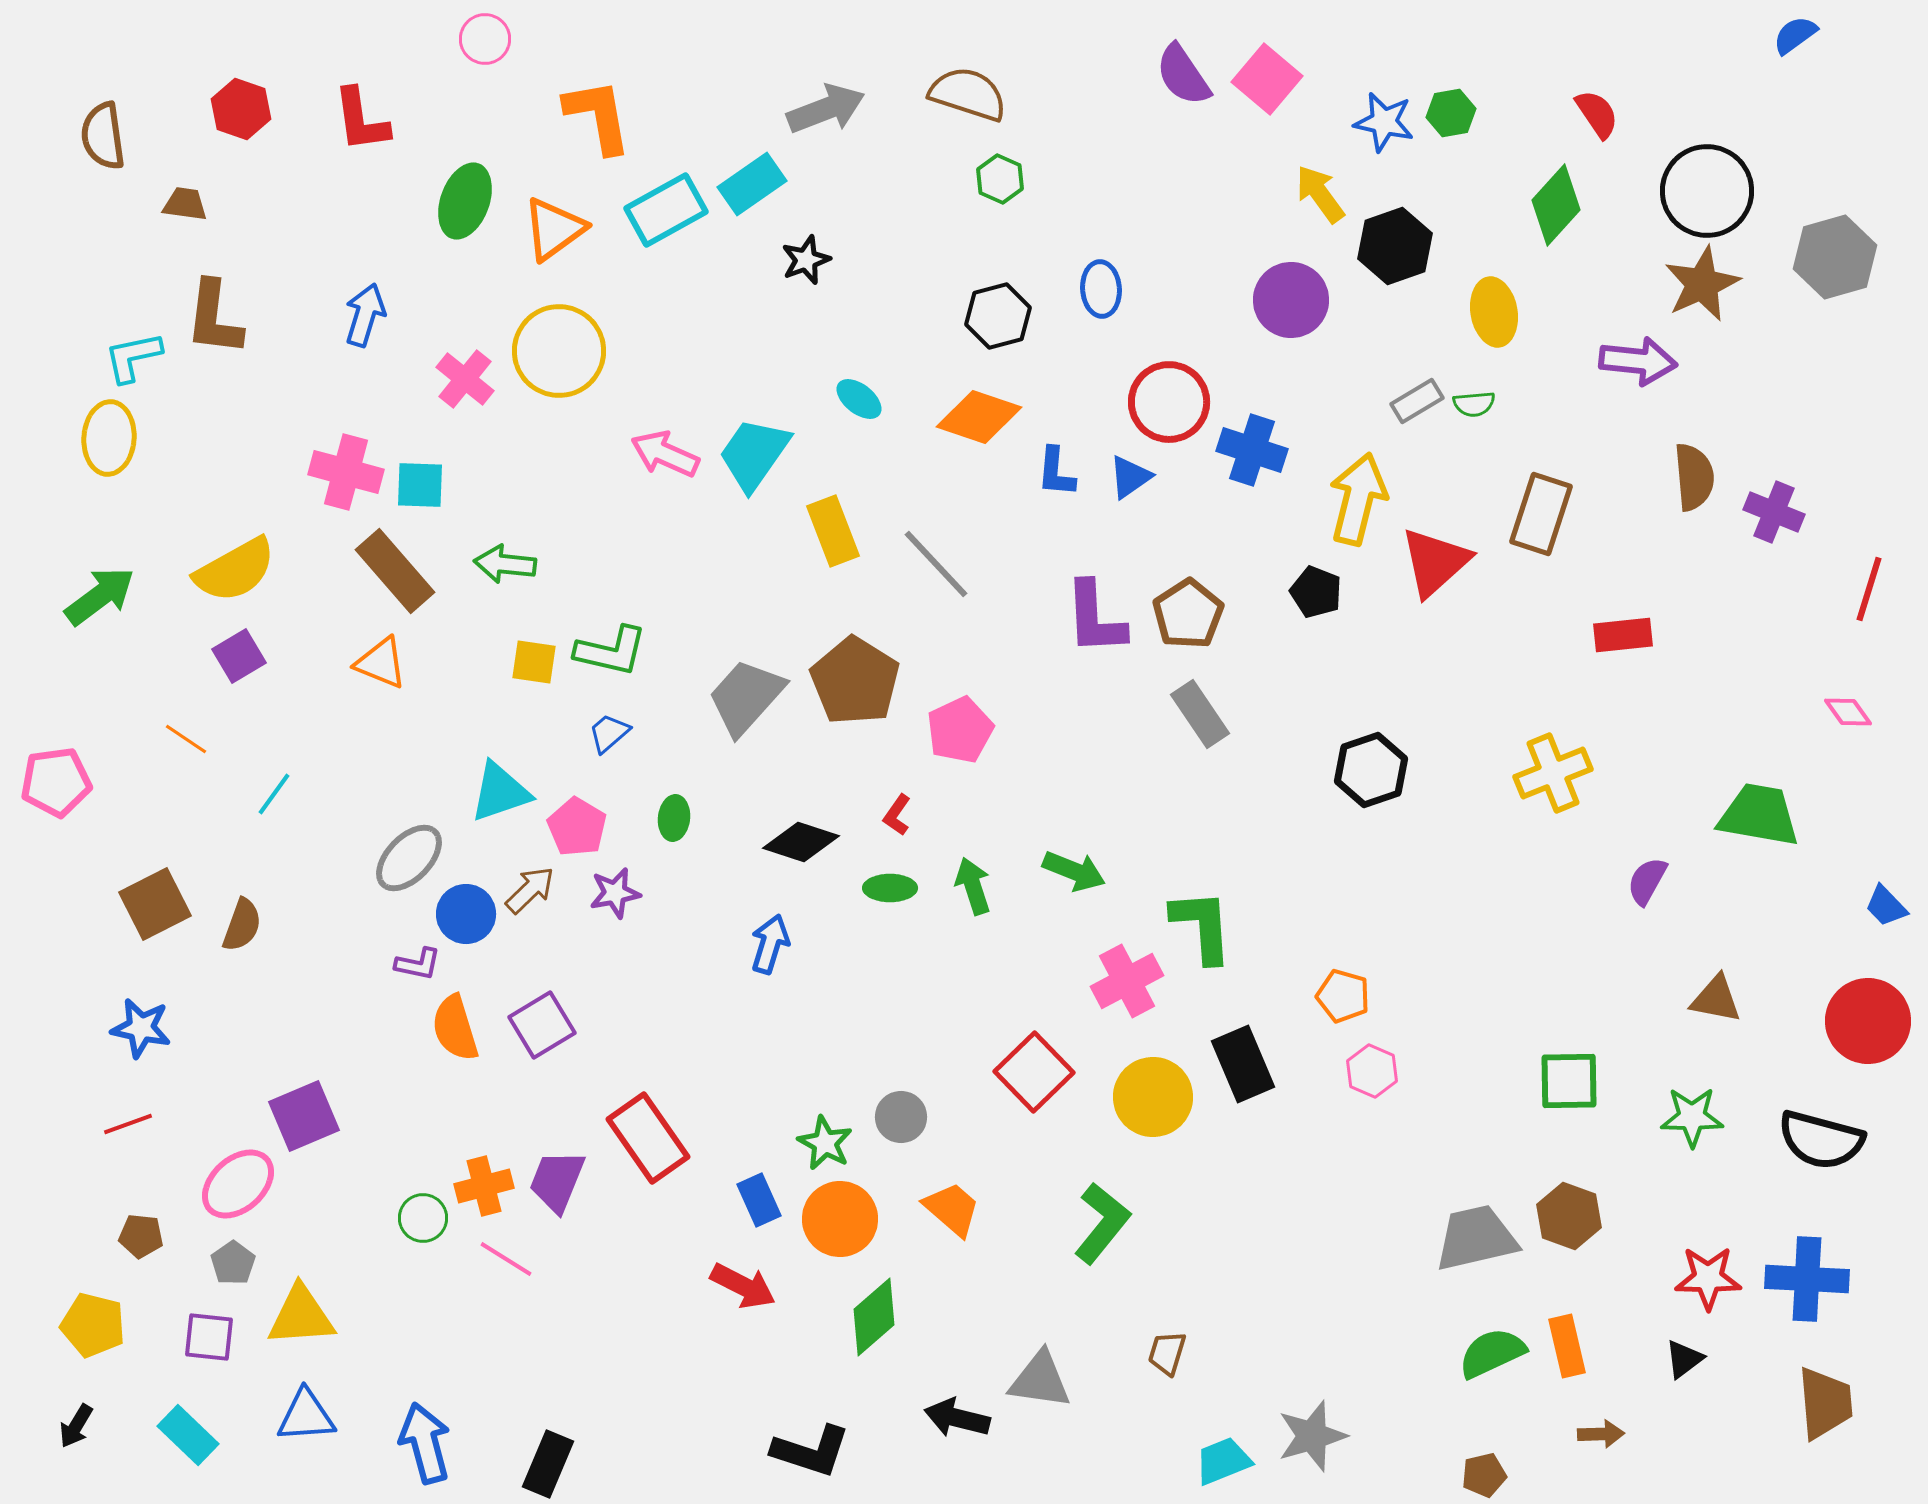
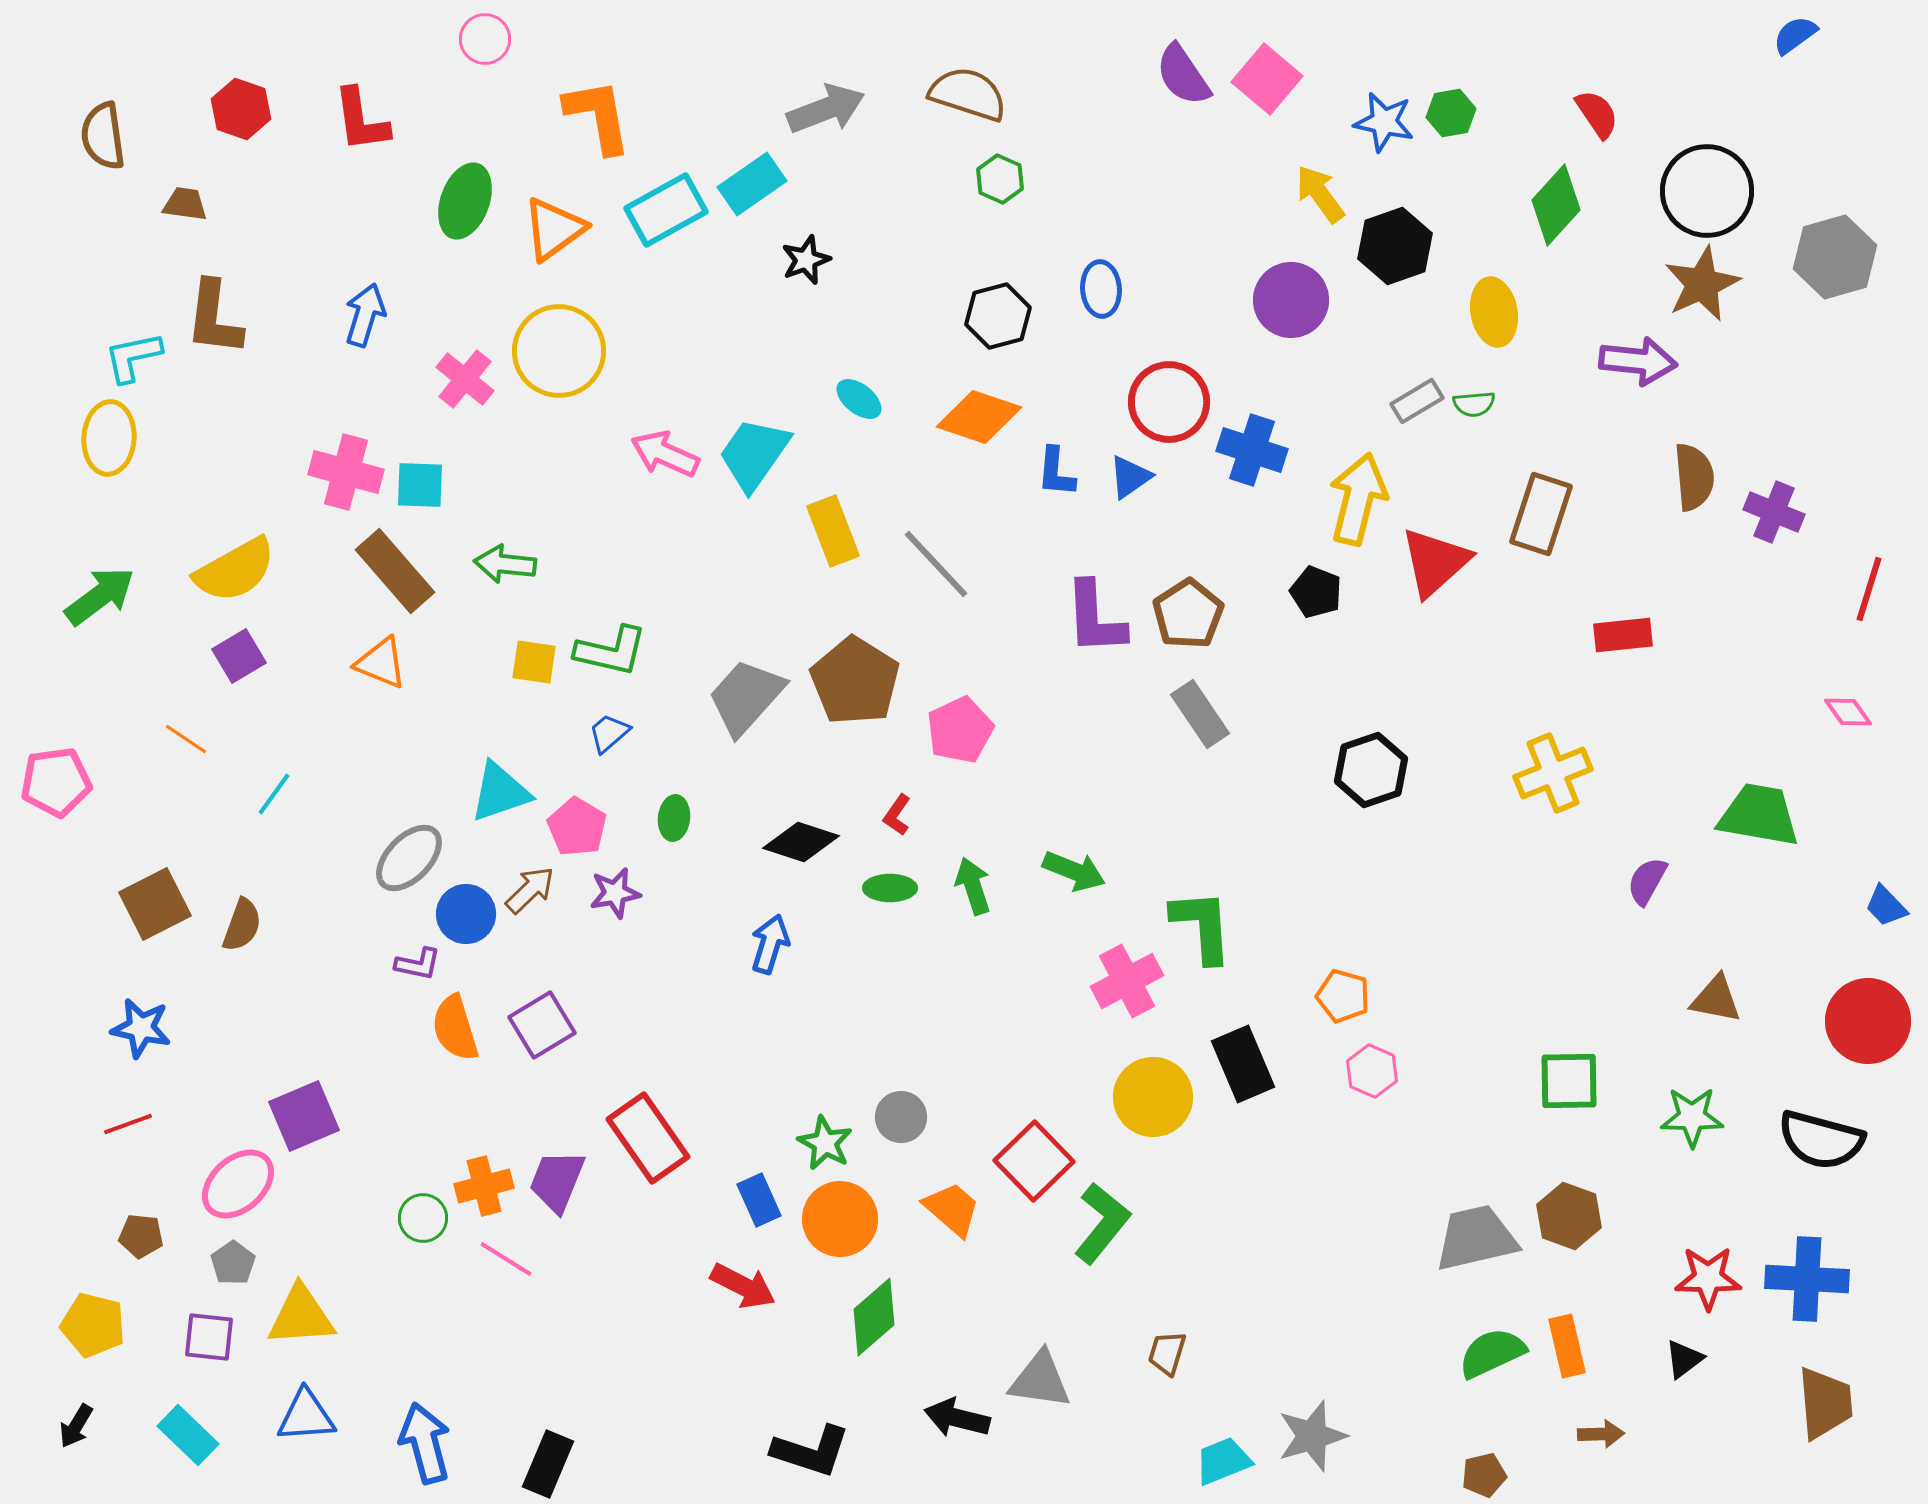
red square at (1034, 1072): moved 89 px down
